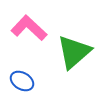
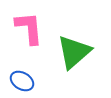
pink L-shape: rotated 42 degrees clockwise
